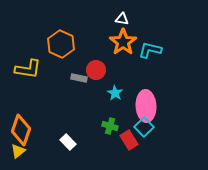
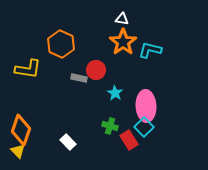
yellow triangle: rotated 35 degrees counterclockwise
